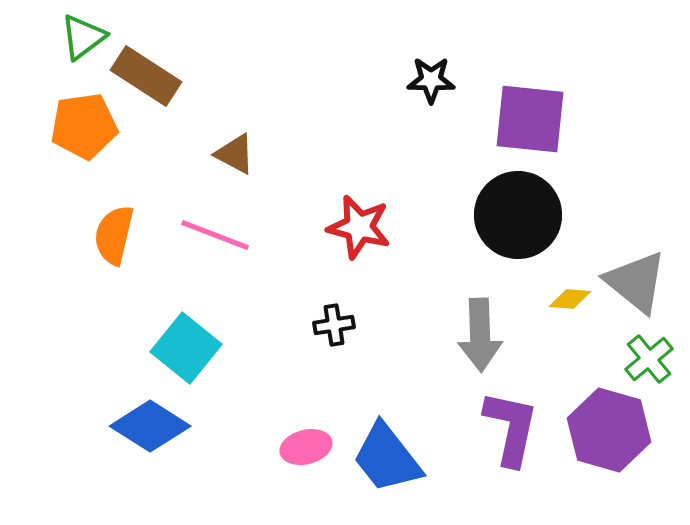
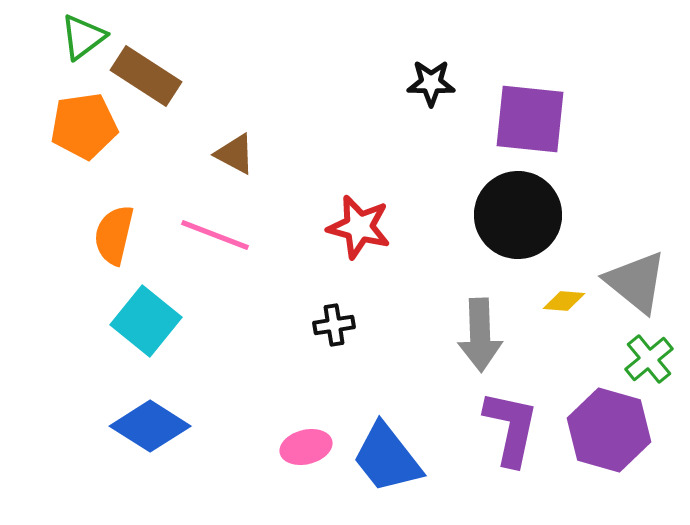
black star: moved 3 px down
yellow diamond: moved 6 px left, 2 px down
cyan square: moved 40 px left, 27 px up
